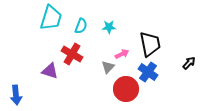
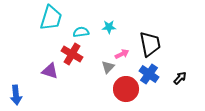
cyan semicircle: moved 6 px down; rotated 119 degrees counterclockwise
black arrow: moved 9 px left, 15 px down
blue cross: moved 1 px right, 2 px down
